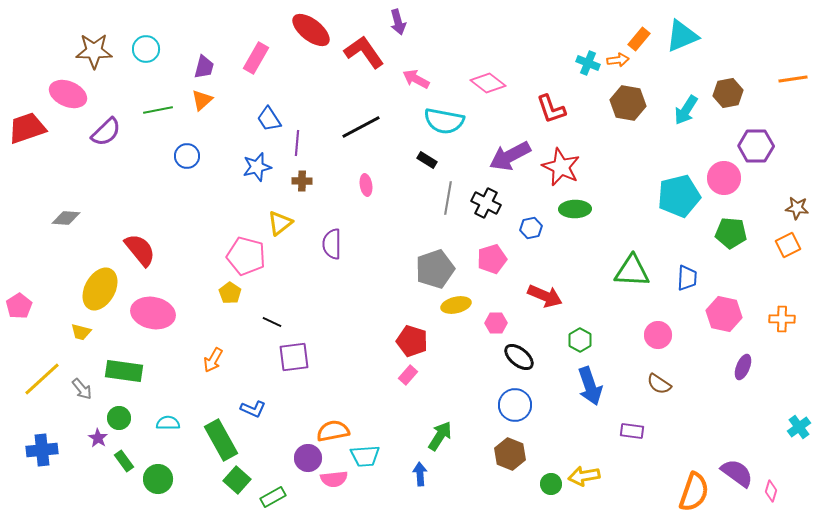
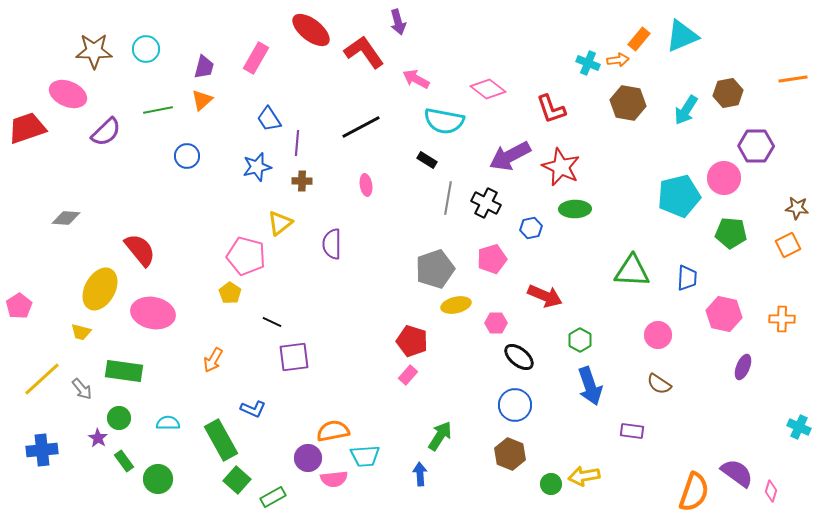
pink diamond at (488, 83): moved 6 px down
cyan cross at (799, 427): rotated 30 degrees counterclockwise
